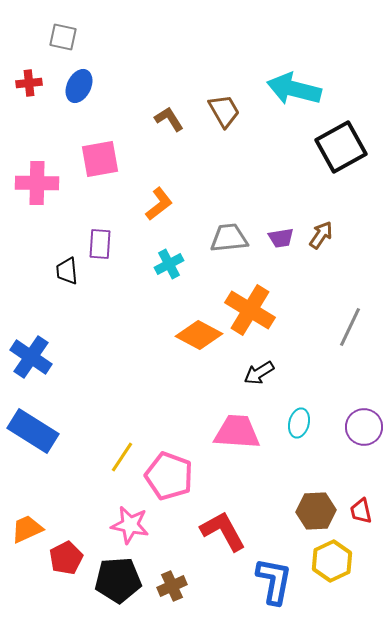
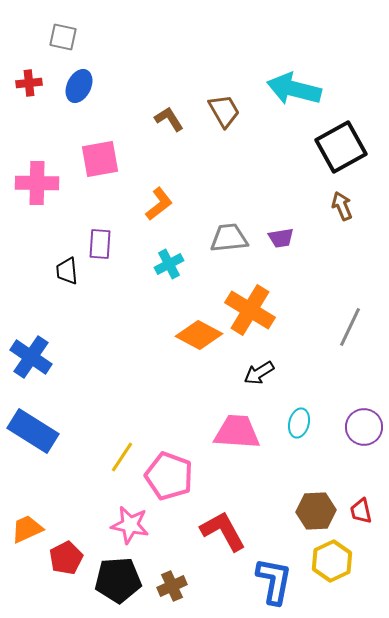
brown arrow: moved 21 px right, 29 px up; rotated 56 degrees counterclockwise
